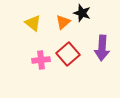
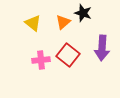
black star: moved 1 px right
red square: moved 1 px down; rotated 10 degrees counterclockwise
